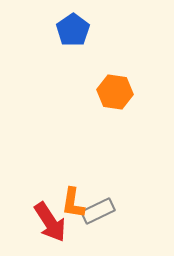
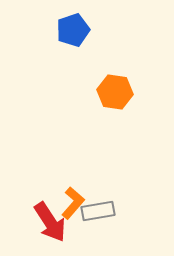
blue pentagon: rotated 16 degrees clockwise
orange L-shape: rotated 148 degrees counterclockwise
gray rectangle: rotated 16 degrees clockwise
